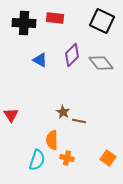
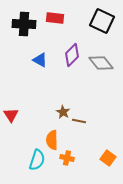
black cross: moved 1 px down
